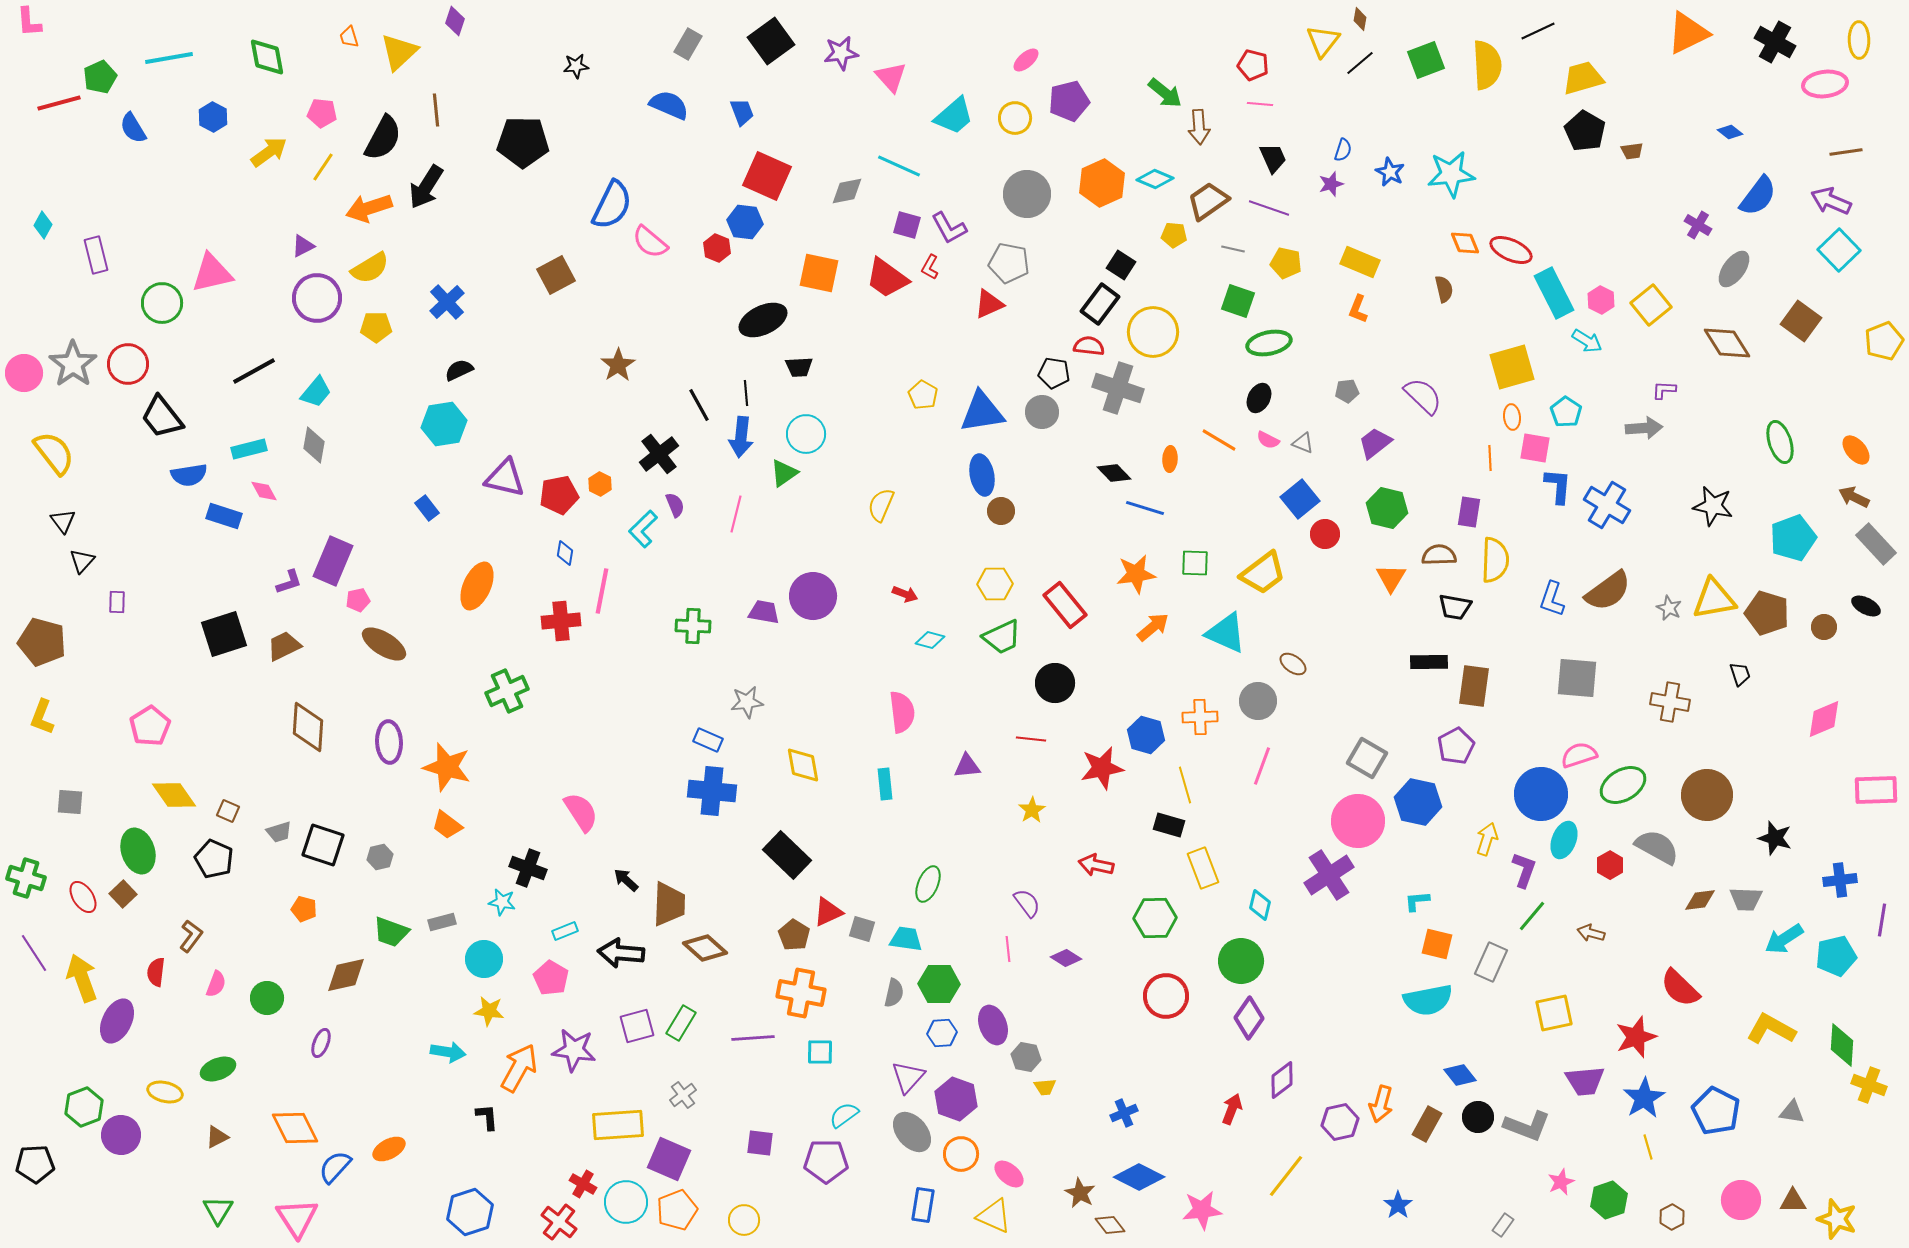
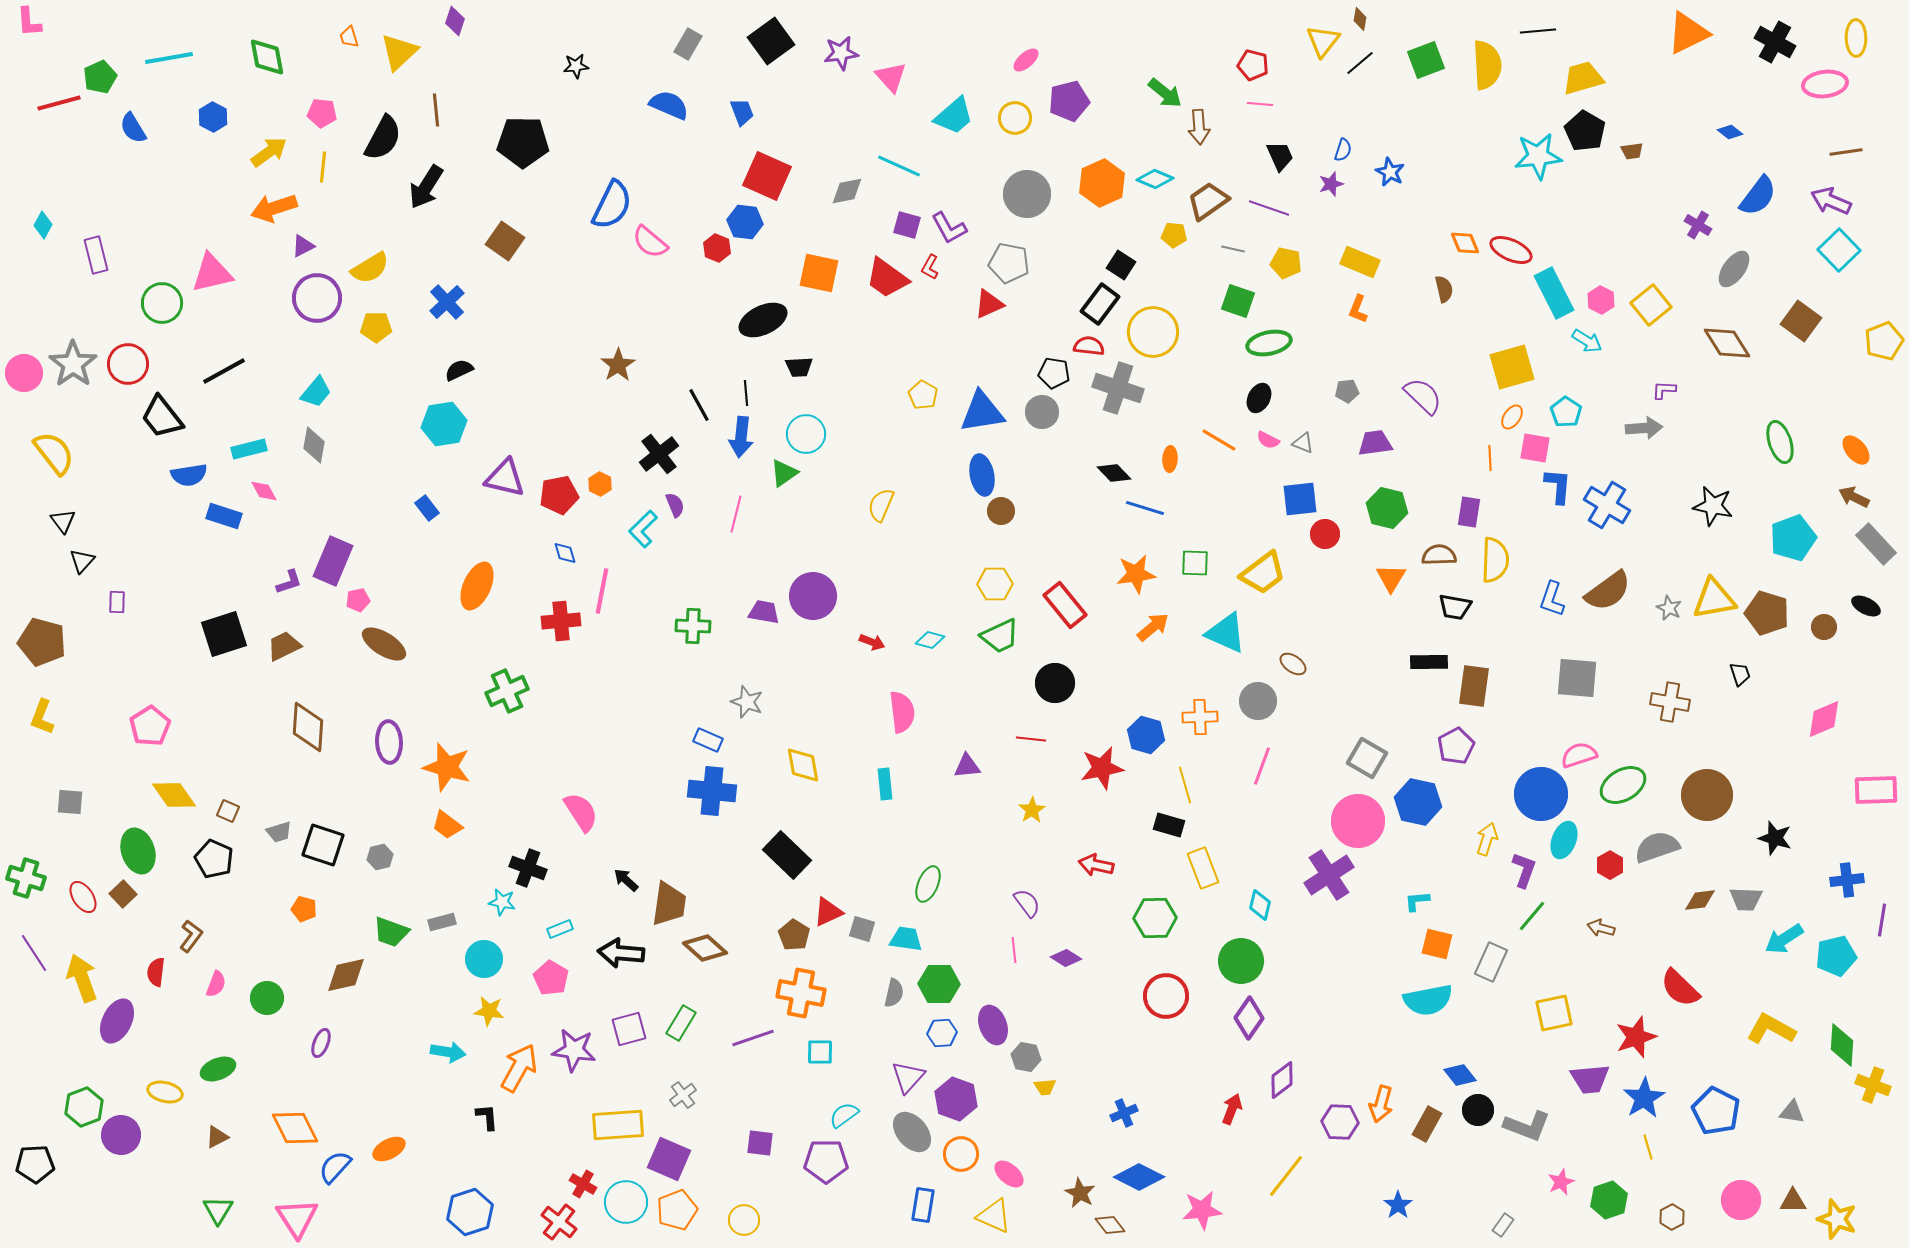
black line at (1538, 31): rotated 20 degrees clockwise
yellow ellipse at (1859, 40): moved 3 px left, 2 px up
black trapezoid at (1273, 158): moved 7 px right, 2 px up
yellow line at (323, 167): rotated 28 degrees counterclockwise
cyan star at (1451, 174): moved 87 px right, 18 px up
orange arrow at (369, 208): moved 95 px left
brown square at (556, 275): moved 51 px left, 34 px up; rotated 27 degrees counterclockwise
black line at (254, 371): moved 30 px left
orange ellipse at (1512, 417): rotated 40 degrees clockwise
purple trapezoid at (1375, 443): rotated 30 degrees clockwise
blue square at (1300, 499): rotated 33 degrees clockwise
blue diamond at (565, 553): rotated 25 degrees counterclockwise
red arrow at (905, 594): moved 33 px left, 48 px down
green trapezoid at (1002, 637): moved 2 px left, 1 px up
gray star at (747, 702): rotated 28 degrees clockwise
gray semicircle at (1657, 847): rotated 48 degrees counterclockwise
blue cross at (1840, 880): moved 7 px right
brown trapezoid at (669, 904): rotated 6 degrees clockwise
cyan rectangle at (565, 931): moved 5 px left, 2 px up
brown arrow at (1591, 933): moved 10 px right, 5 px up
pink line at (1008, 949): moved 6 px right, 1 px down
purple square at (637, 1026): moved 8 px left, 3 px down
purple line at (753, 1038): rotated 15 degrees counterclockwise
purple trapezoid at (1585, 1081): moved 5 px right, 2 px up
yellow cross at (1869, 1085): moved 4 px right
black circle at (1478, 1117): moved 7 px up
purple hexagon at (1340, 1122): rotated 15 degrees clockwise
